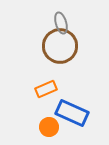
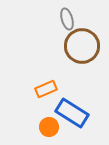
gray ellipse: moved 6 px right, 4 px up
brown circle: moved 22 px right
blue rectangle: rotated 8 degrees clockwise
